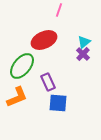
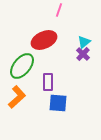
purple rectangle: rotated 24 degrees clockwise
orange L-shape: rotated 20 degrees counterclockwise
